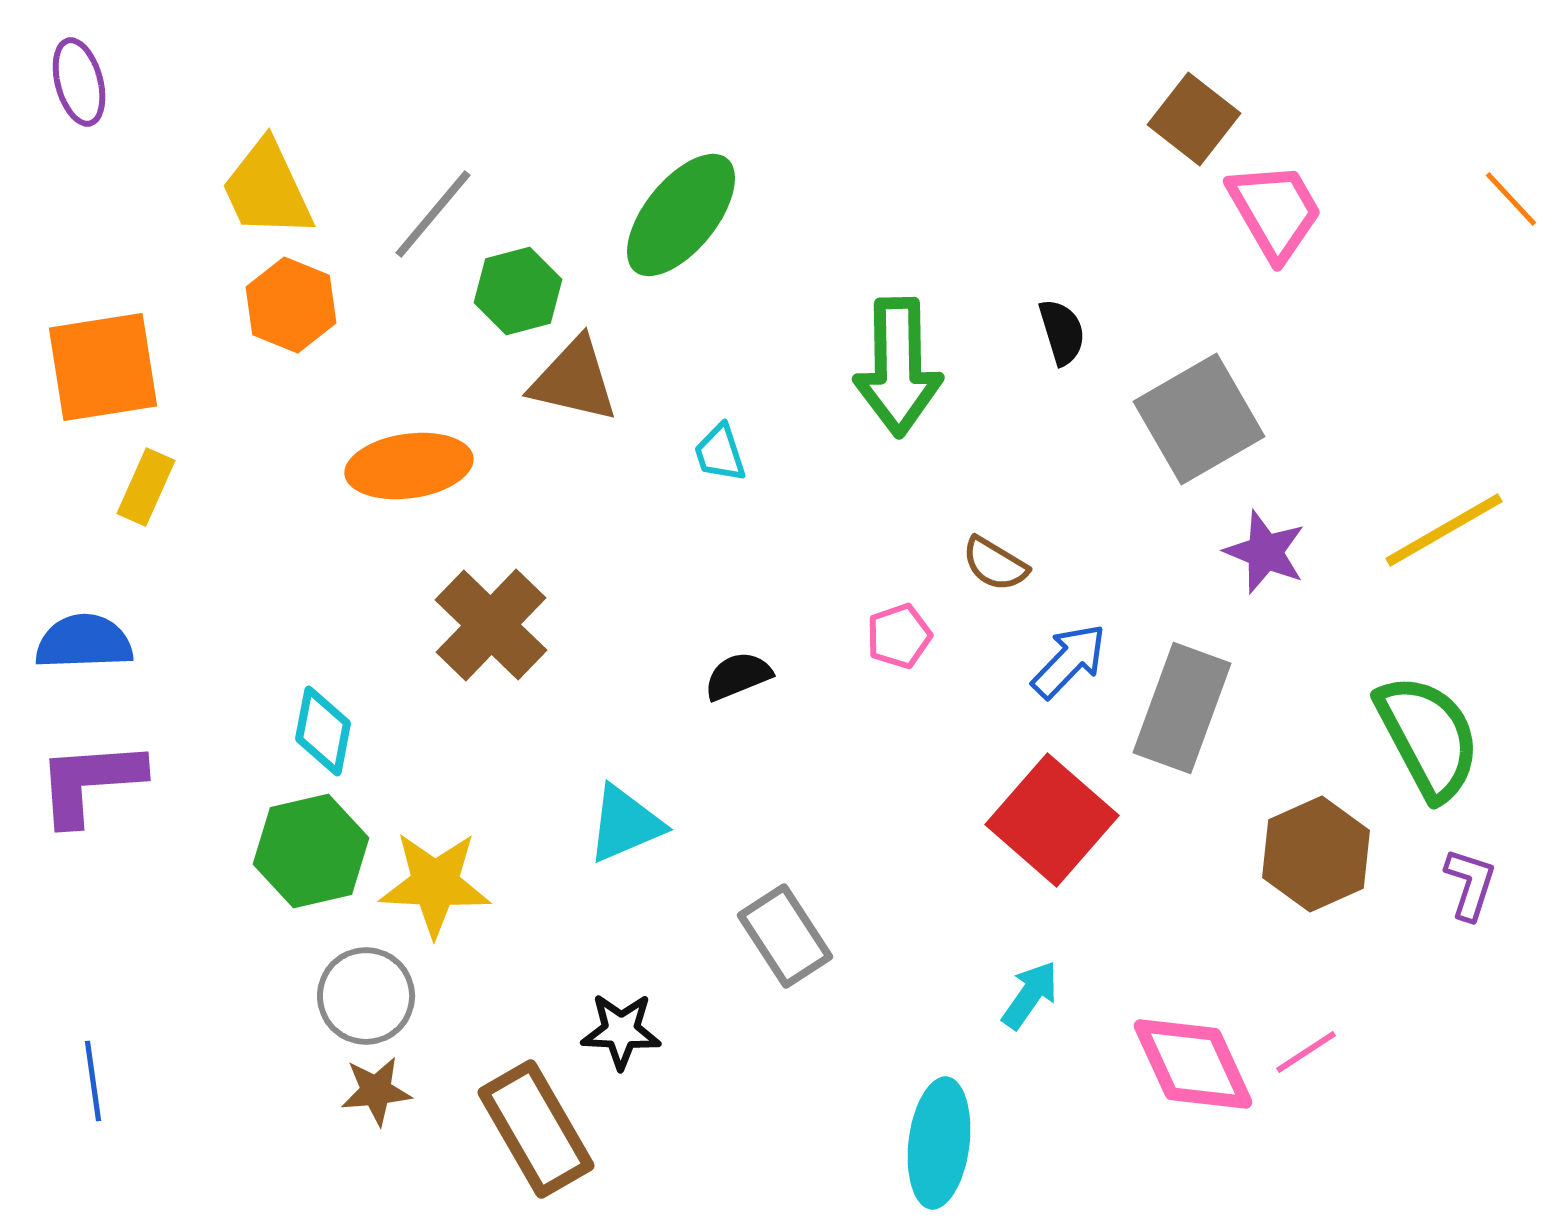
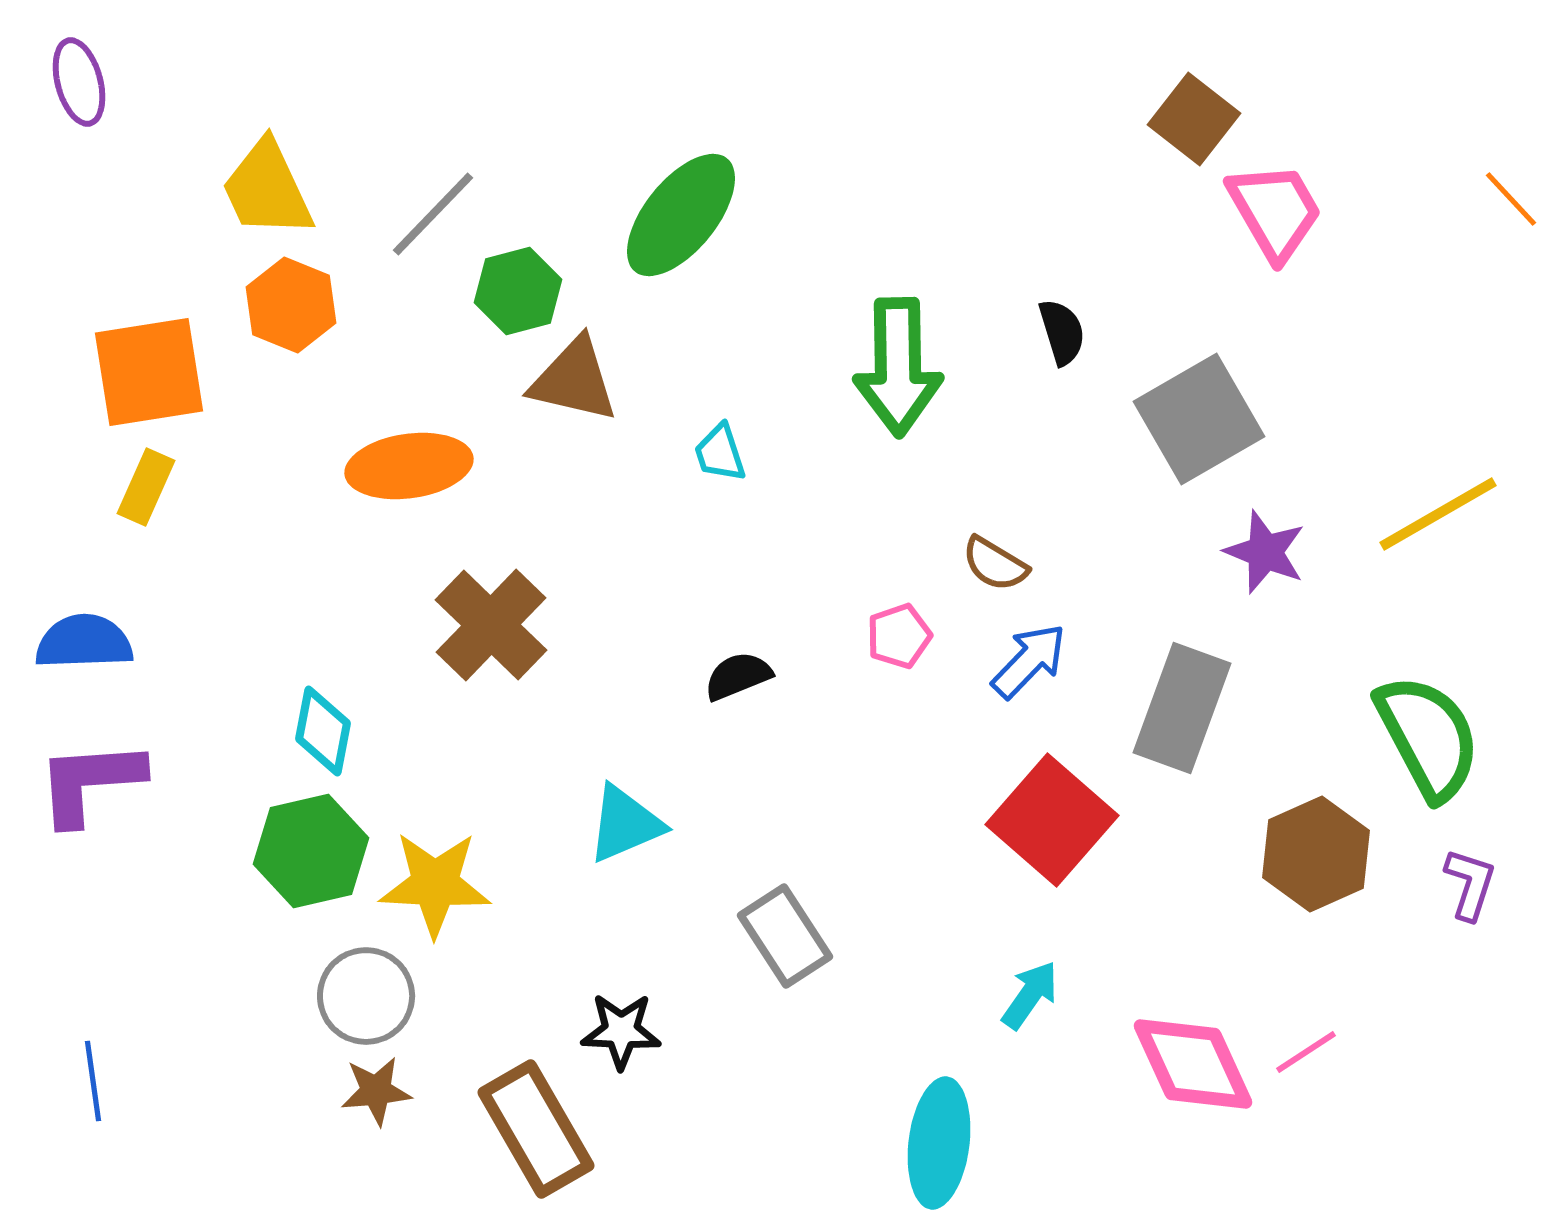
gray line at (433, 214): rotated 4 degrees clockwise
orange square at (103, 367): moved 46 px right, 5 px down
yellow line at (1444, 530): moved 6 px left, 16 px up
blue arrow at (1069, 661): moved 40 px left
